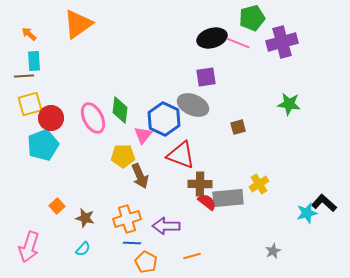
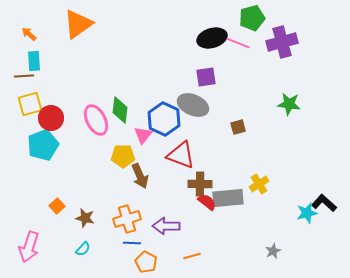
pink ellipse: moved 3 px right, 2 px down
